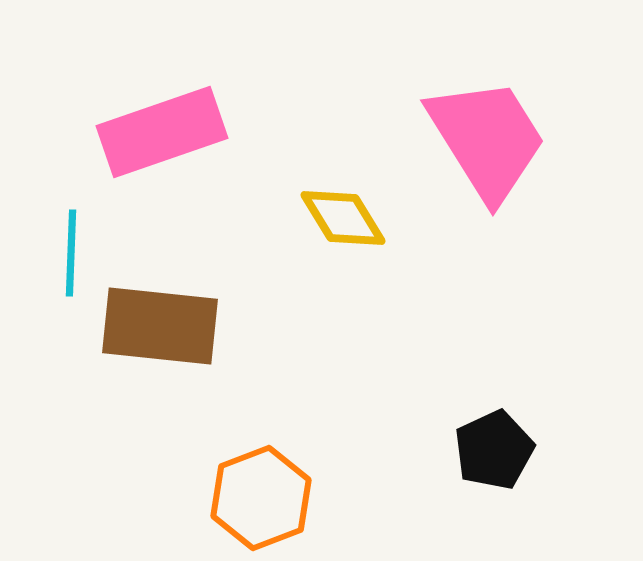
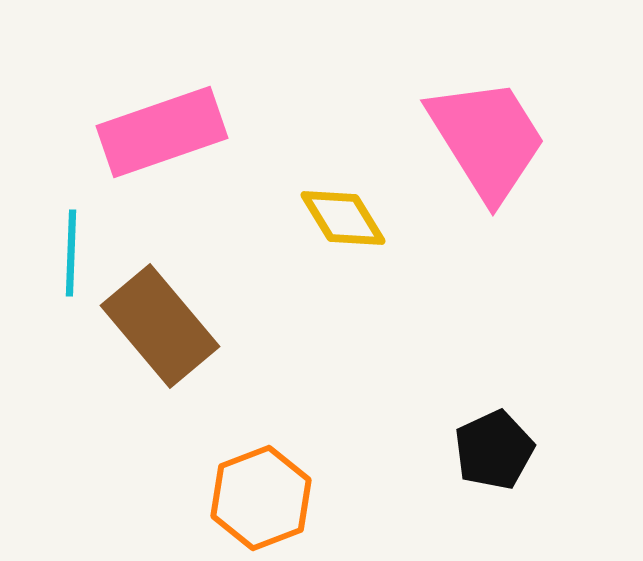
brown rectangle: rotated 44 degrees clockwise
